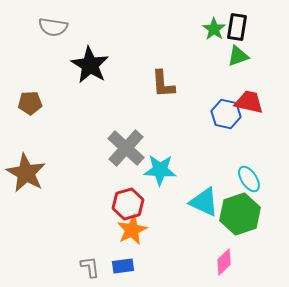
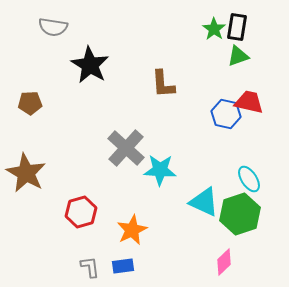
red hexagon: moved 47 px left, 8 px down
